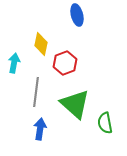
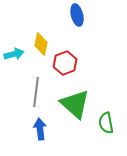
cyan arrow: moved 9 px up; rotated 66 degrees clockwise
green semicircle: moved 1 px right
blue arrow: rotated 15 degrees counterclockwise
